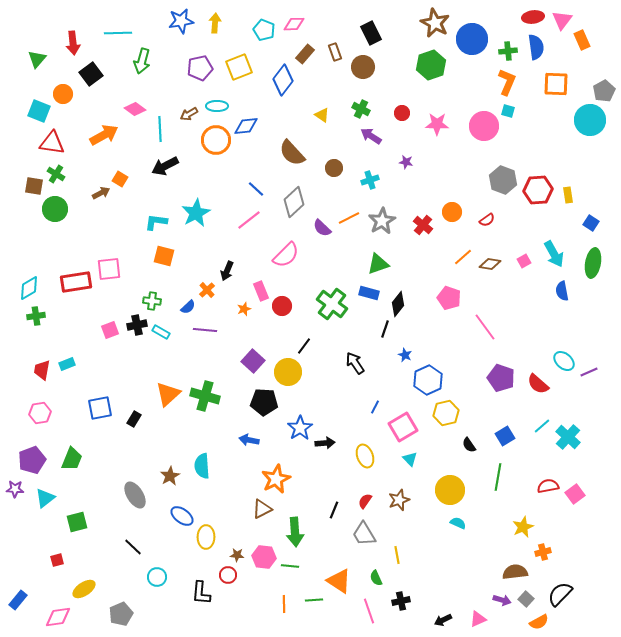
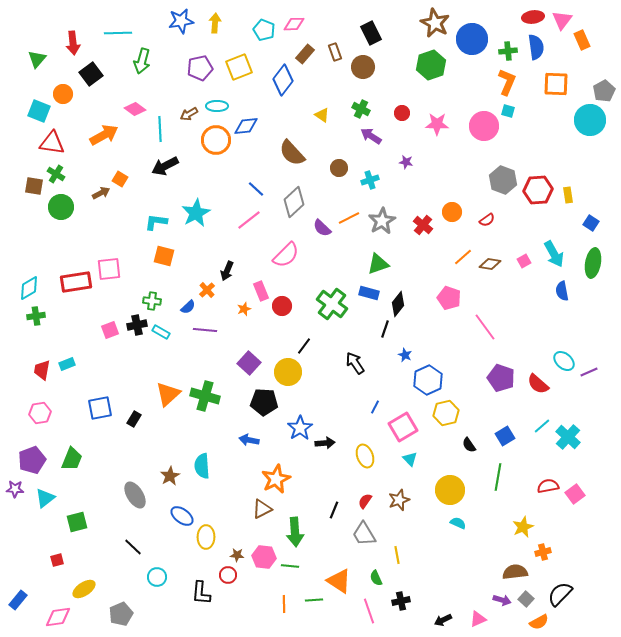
brown circle at (334, 168): moved 5 px right
green circle at (55, 209): moved 6 px right, 2 px up
purple square at (253, 361): moved 4 px left, 2 px down
